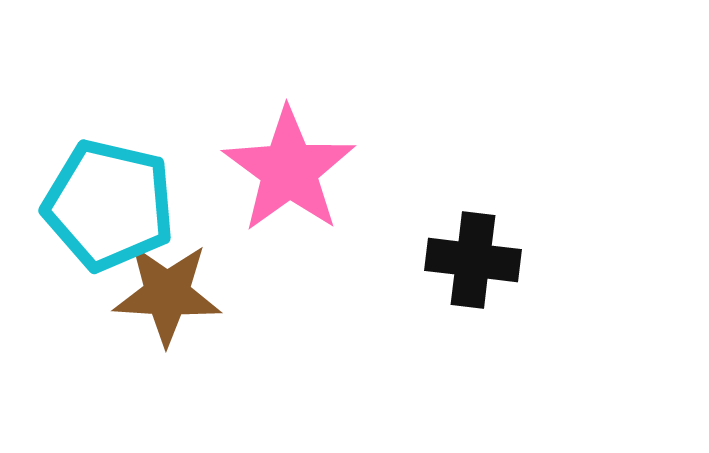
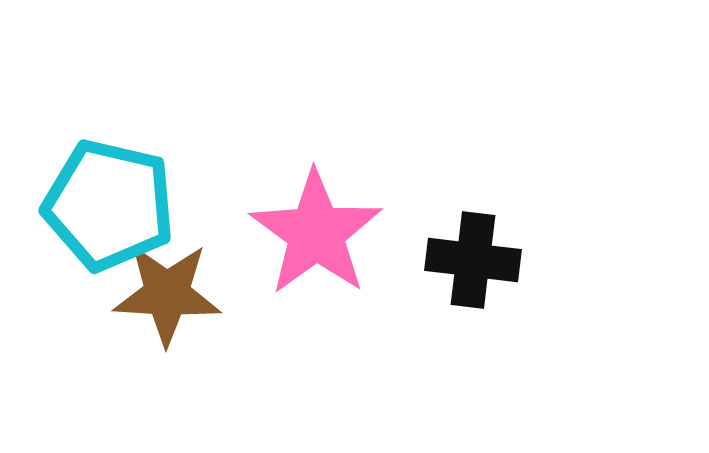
pink star: moved 27 px right, 63 px down
